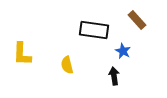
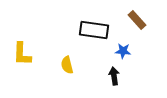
blue star: rotated 21 degrees counterclockwise
